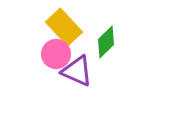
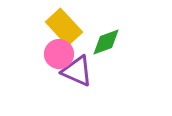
green diamond: rotated 24 degrees clockwise
pink circle: moved 3 px right
